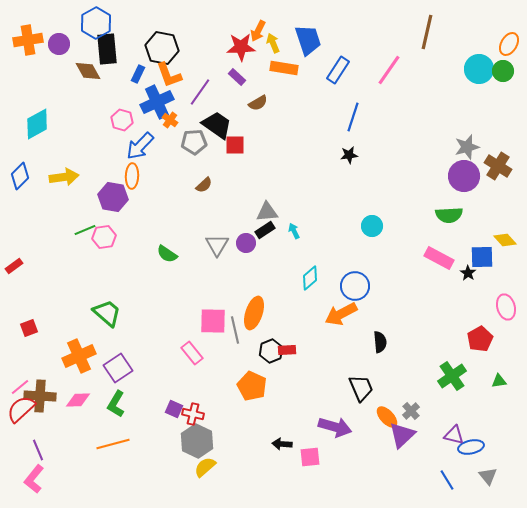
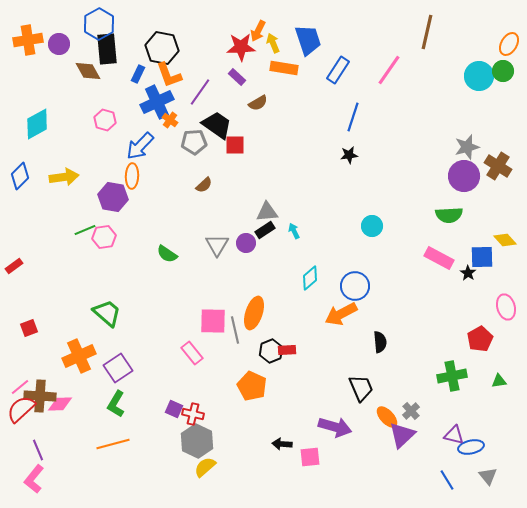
blue hexagon at (96, 23): moved 3 px right, 1 px down
cyan circle at (479, 69): moved 7 px down
pink hexagon at (122, 120): moved 17 px left
green cross at (452, 376): rotated 24 degrees clockwise
pink diamond at (78, 400): moved 18 px left, 4 px down
